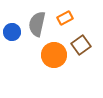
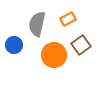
orange rectangle: moved 3 px right, 1 px down
blue circle: moved 2 px right, 13 px down
